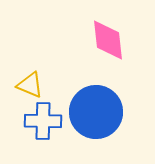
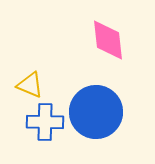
blue cross: moved 2 px right, 1 px down
